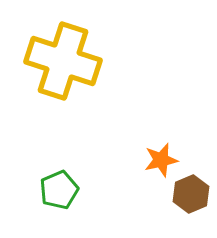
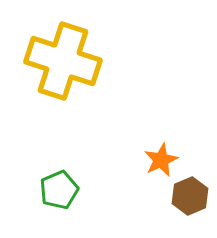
orange star: rotated 12 degrees counterclockwise
brown hexagon: moved 1 px left, 2 px down
